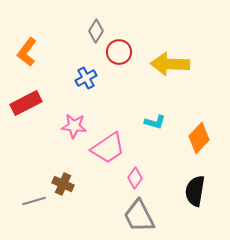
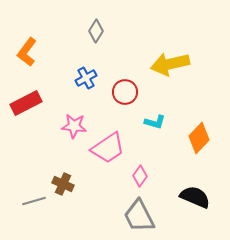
red circle: moved 6 px right, 40 px down
yellow arrow: rotated 15 degrees counterclockwise
pink diamond: moved 5 px right, 2 px up
black semicircle: moved 6 px down; rotated 104 degrees clockwise
